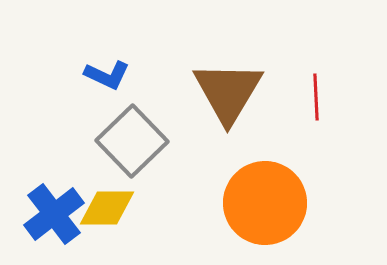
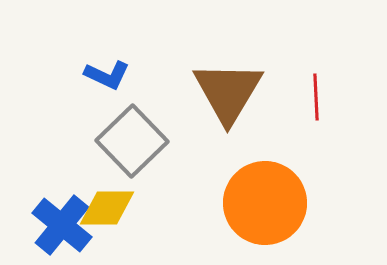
blue cross: moved 8 px right, 11 px down; rotated 14 degrees counterclockwise
